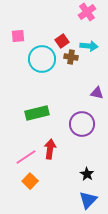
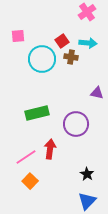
cyan arrow: moved 1 px left, 3 px up
purple circle: moved 6 px left
blue triangle: moved 1 px left, 1 px down
